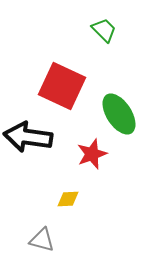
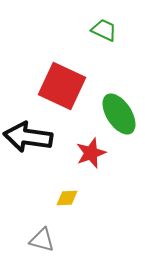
green trapezoid: rotated 20 degrees counterclockwise
red star: moved 1 px left, 1 px up
yellow diamond: moved 1 px left, 1 px up
